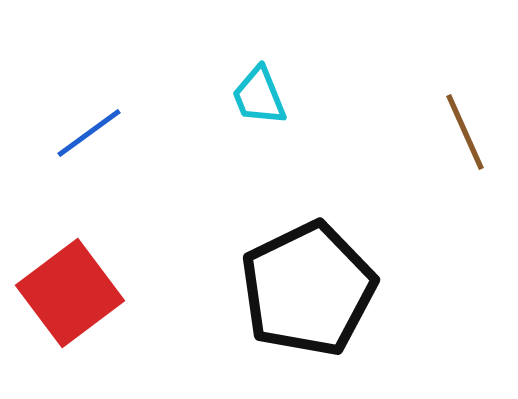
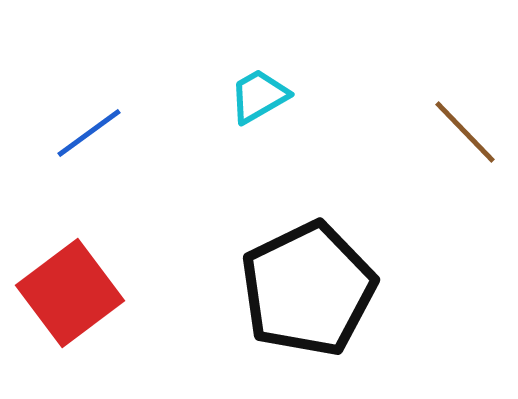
cyan trapezoid: rotated 82 degrees clockwise
brown line: rotated 20 degrees counterclockwise
